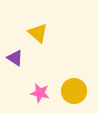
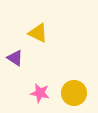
yellow triangle: rotated 15 degrees counterclockwise
yellow circle: moved 2 px down
